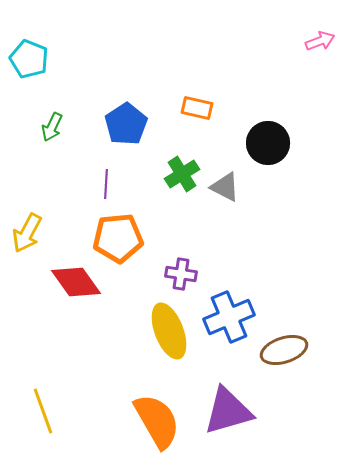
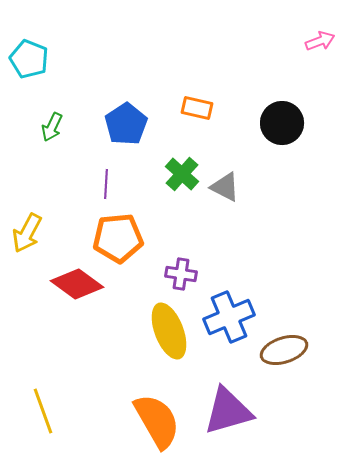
black circle: moved 14 px right, 20 px up
green cross: rotated 16 degrees counterclockwise
red diamond: moved 1 px right, 2 px down; rotated 18 degrees counterclockwise
